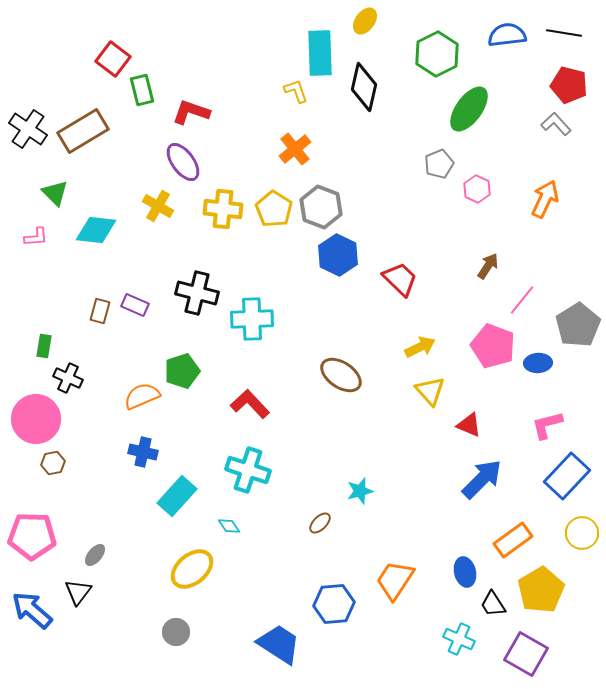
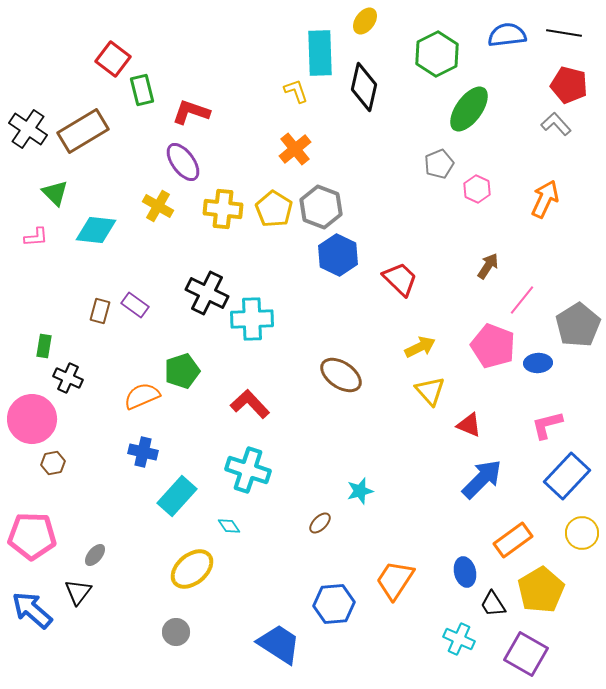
black cross at (197, 293): moved 10 px right; rotated 12 degrees clockwise
purple rectangle at (135, 305): rotated 12 degrees clockwise
pink circle at (36, 419): moved 4 px left
